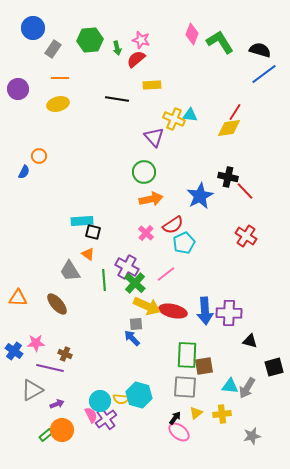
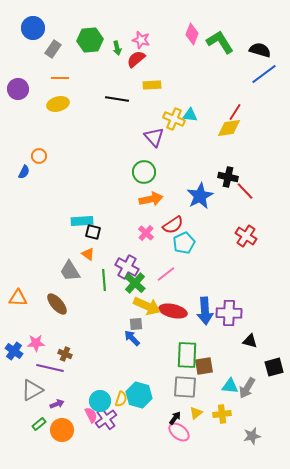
yellow semicircle at (121, 399): rotated 77 degrees counterclockwise
green rectangle at (46, 435): moved 7 px left, 11 px up
